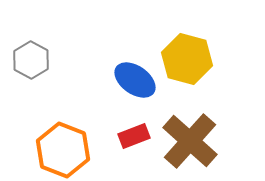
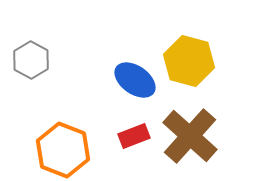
yellow hexagon: moved 2 px right, 2 px down
brown cross: moved 5 px up
